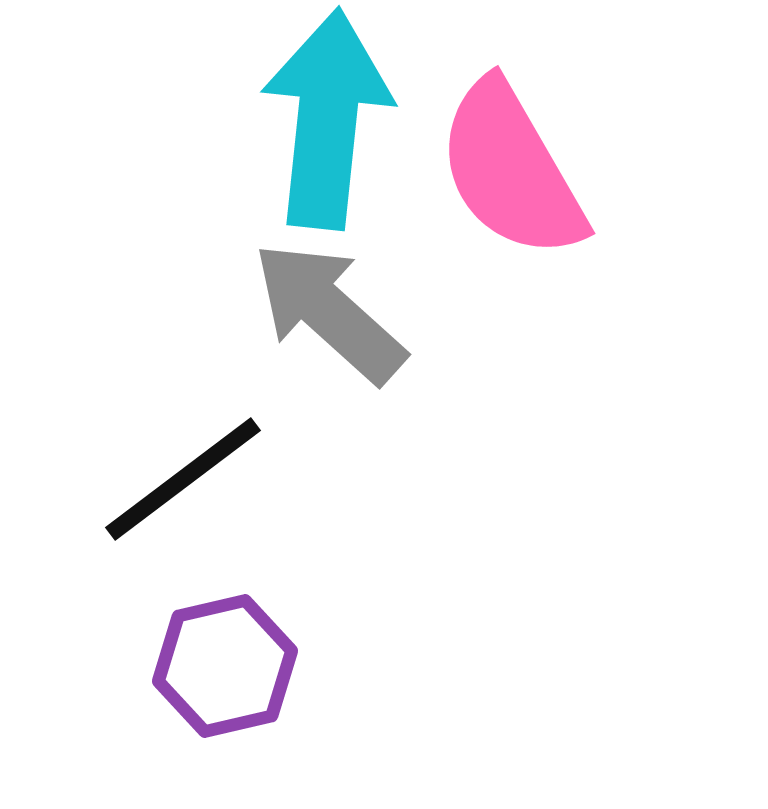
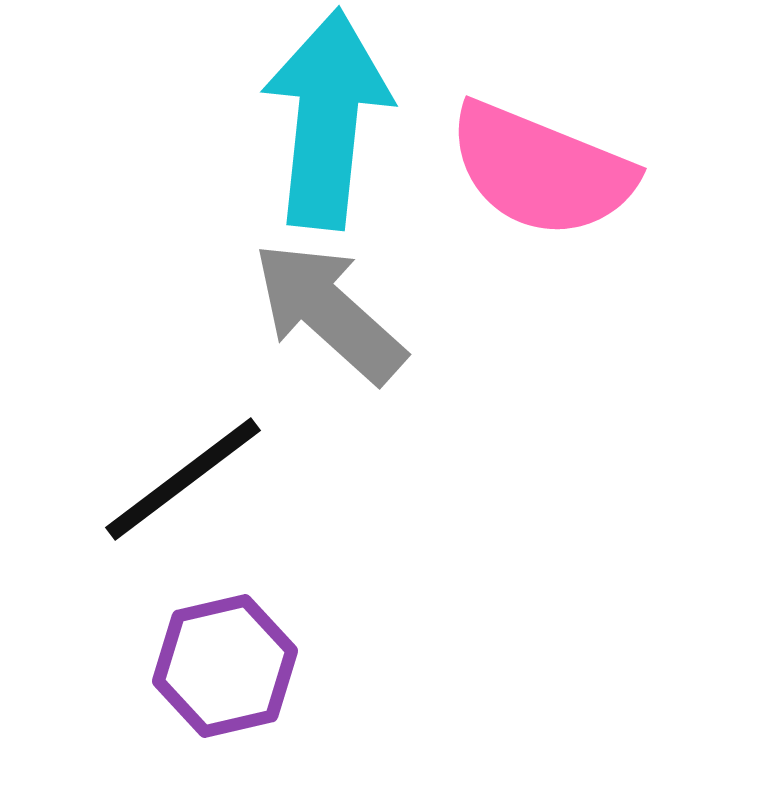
pink semicircle: moved 30 px right; rotated 38 degrees counterclockwise
